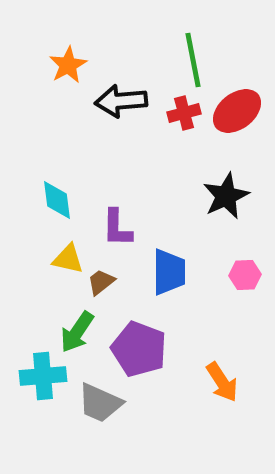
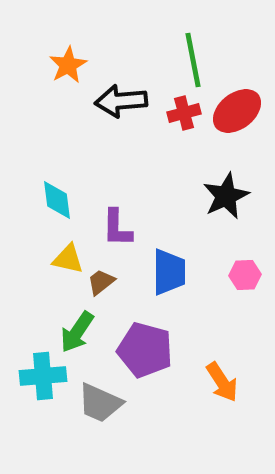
purple pentagon: moved 6 px right, 1 px down; rotated 6 degrees counterclockwise
